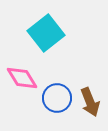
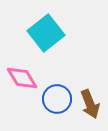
blue circle: moved 1 px down
brown arrow: moved 2 px down
